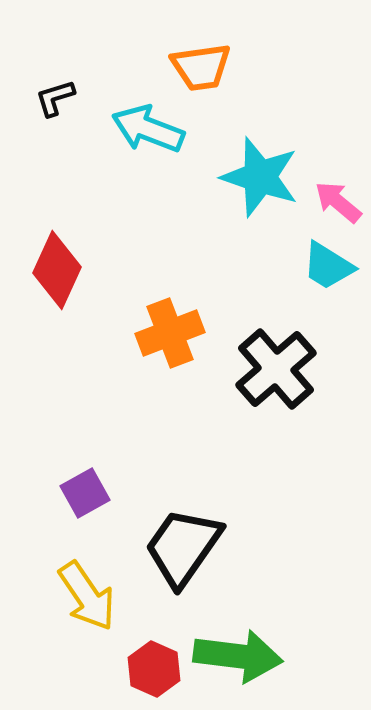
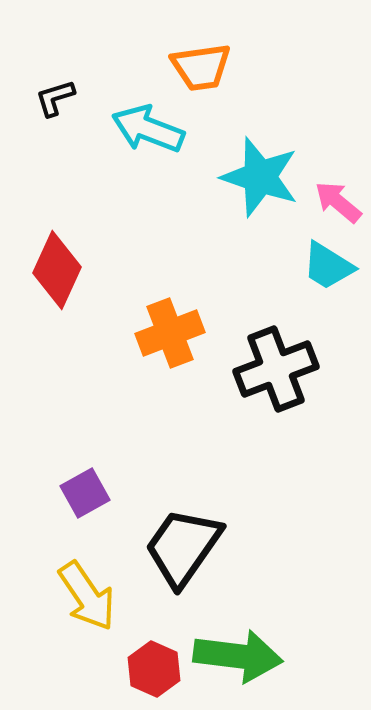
black cross: rotated 20 degrees clockwise
